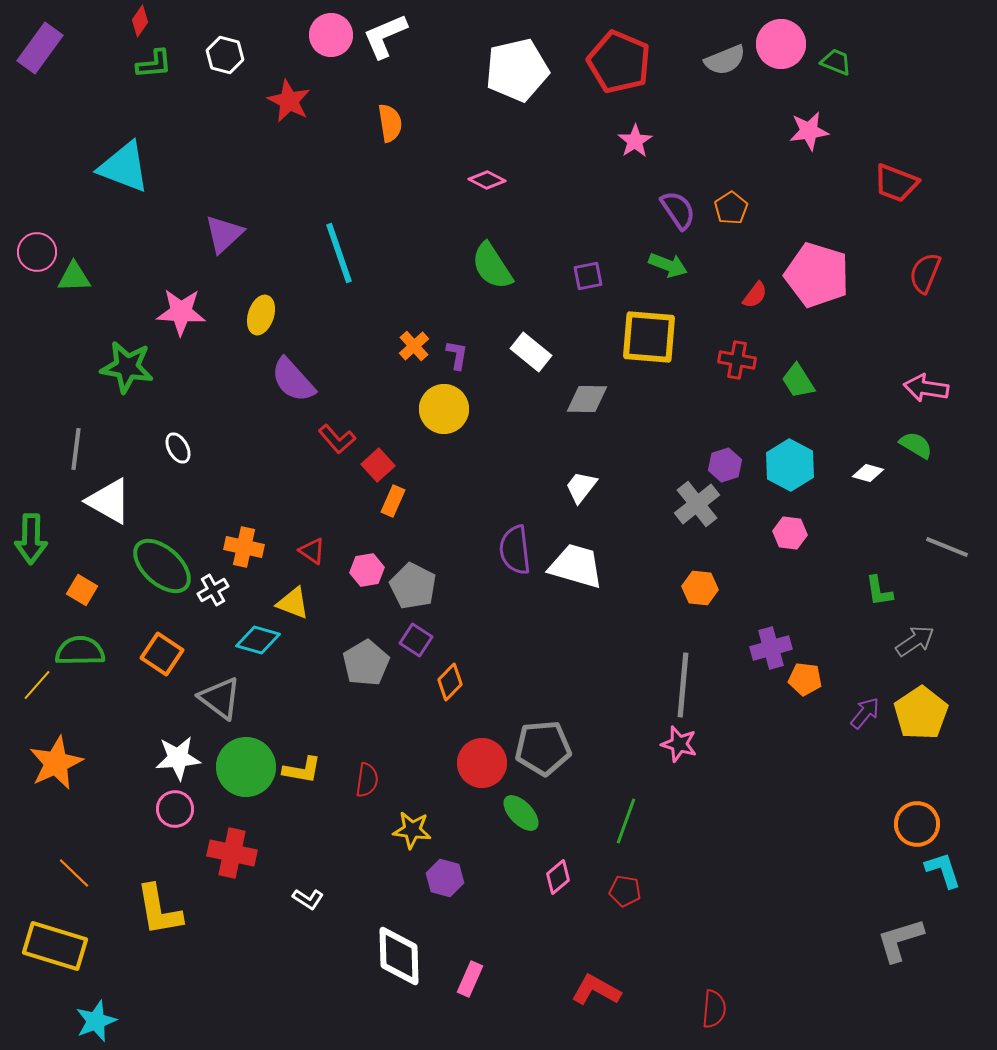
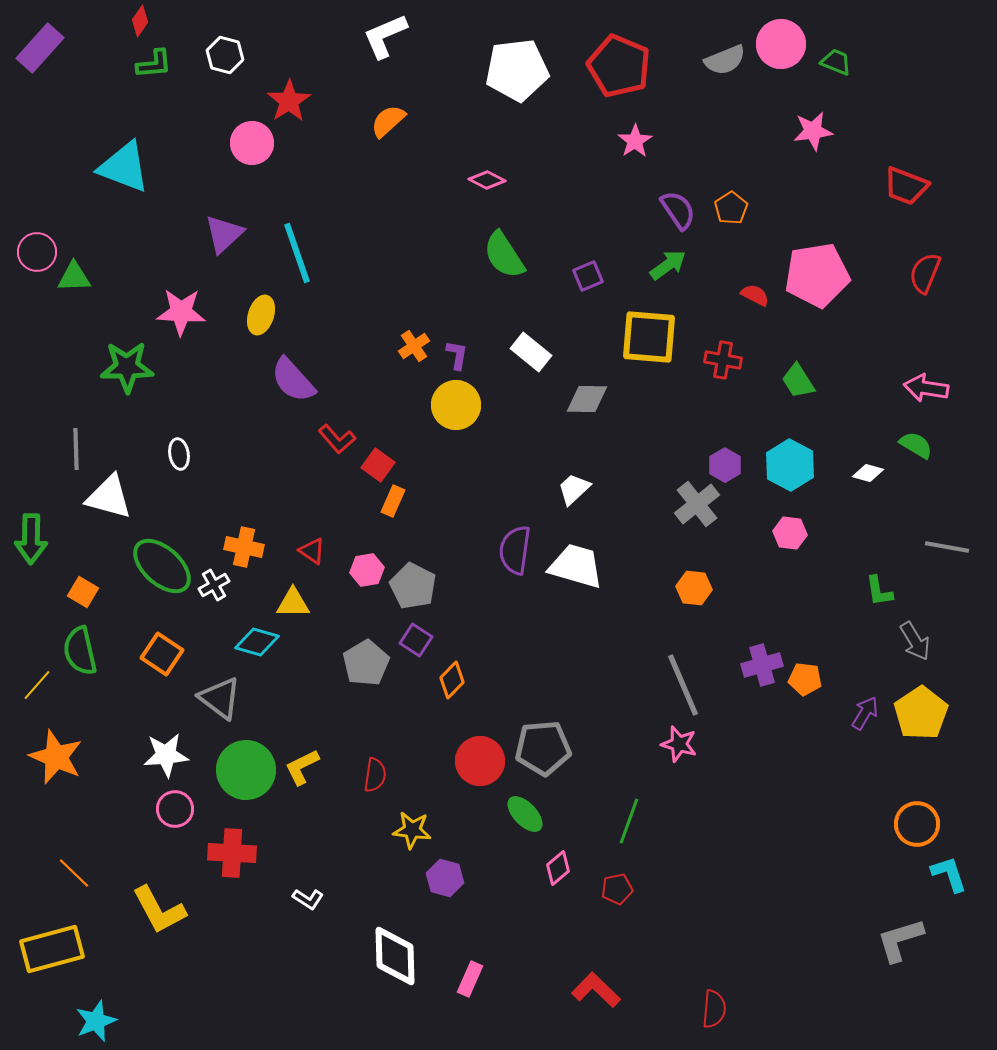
pink circle at (331, 35): moved 79 px left, 108 px down
purple rectangle at (40, 48): rotated 6 degrees clockwise
red pentagon at (619, 62): moved 4 px down
white pentagon at (517, 70): rotated 6 degrees clockwise
red star at (289, 101): rotated 12 degrees clockwise
orange semicircle at (390, 123): moved 2 px left, 2 px up; rotated 123 degrees counterclockwise
pink star at (809, 131): moved 4 px right
red trapezoid at (896, 183): moved 10 px right, 3 px down
cyan line at (339, 253): moved 42 px left
green arrow at (668, 265): rotated 57 degrees counterclockwise
green semicircle at (492, 266): moved 12 px right, 11 px up
pink pentagon at (817, 275): rotated 26 degrees counterclockwise
purple square at (588, 276): rotated 12 degrees counterclockwise
red semicircle at (755, 295): rotated 100 degrees counterclockwise
orange cross at (414, 346): rotated 8 degrees clockwise
red cross at (737, 360): moved 14 px left
green star at (127, 367): rotated 10 degrees counterclockwise
yellow circle at (444, 409): moved 12 px right, 4 px up
white ellipse at (178, 448): moved 1 px right, 6 px down; rotated 20 degrees clockwise
gray line at (76, 449): rotated 9 degrees counterclockwise
red square at (378, 465): rotated 12 degrees counterclockwise
purple hexagon at (725, 465): rotated 12 degrees counterclockwise
white trapezoid at (581, 487): moved 7 px left, 2 px down; rotated 9 degrees clockwise
white triangle at (109, 501): moved 4 px up; rotated 15 degrees counterclockwise
gray line at (947, 547): rotated 12 degrees counterclockwise
purple semicircle at (515, 550): rotated 15 degrees clockwise
orange hexagon at (700, 588): moved 6 px left
orange square at (82, 590): moved 1 px right, 2 px down
white cross at (213, 590): moved 1 px right, 5 px up
yellow triangle at (293, 603): rotated 21 degrees counterclockwise
cyan diamond at (258, 640): moved 1 px left, 2 px down
gray arrow at (915, 641): rotated 93 degrees clockwise
purple cross at (771, 648): moved 9 px left, 17 px down
green semicircle at (80, 651): rotated 102 degrees counterclockwise
orange diamond at (450, 682): moved 2 px right, 2 px up
gray line at (683, 685): rotated 28 degrees counterclockwise
purple arrow at (865, 713): rotated 8 degrees counterclockwise
white star at (178, 758): moved 12 px left, 3 px up
orange star at (56, 763): moved 6 px up; rotated 24 degrees counterclockwise
red circle at (482, 763): moved 2 px left, 2 px up
green circle at (246, 767): moved 3 px down
yellow L-shape at (302, 770): moved 3 px up; rotated 144 degrees clockwise
red semicircle at (367, 780): moved 8 px right, 5 px up
green ellipse at (521, 813): moved 4 px right, 1 px down
green line at (626, 821): moved 3 px right
red cross at (232, 853): rotated 9 degrees counterclockwise
cyan L-shape at (943, 870): moved 6 px right, 4 px down
pink diamond at (558, 877): moved 9 px up
red pentagon at (625, 891): moved 8 px left, 2 px up; rotated 20 degrees counterclockwise
yellow L-shape at (159, 910): rotated 18 degrees counterclockwise
yellow rectangle at (55, 946): moved 3 px left, 3 px down; rotated 32 degrees counterclockwise
white diamond at (399, 956): moved 4 px left
red L-shape at (596, 990): rotated 15 degrees clockwise
